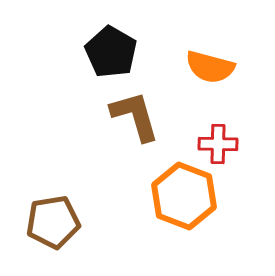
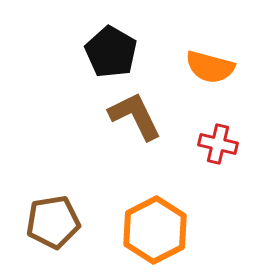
brown L-shape: rotated 10 degrees counterclockwise
red cross: rotated 12 degrees clockwise
orange hexagon: moved 29 px left, 34 px down; rotated 12 degrees clockwise
